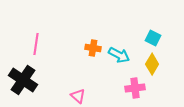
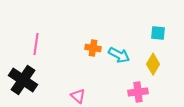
cyan square: moved 5 px right, 5 px up; rotated 21 degrees counterclockwise
yellow diamond: moved 1 px right
pink cross: moved 3 px right, 4 px down
